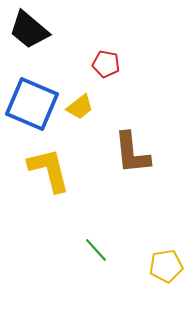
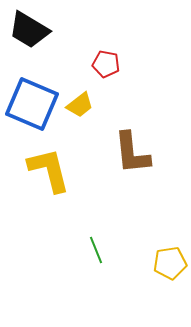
black trapezoid: rotated 9 degrees counterclockwise
yellow trapezoid: moved 2 px up
green line: rotated 20 degrees clockwise
yellow pentagon: moved 4 px right, 3 px up
